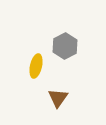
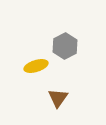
yellow ellipse: rotated 60 degrees clockwise
